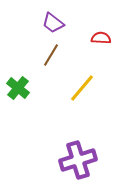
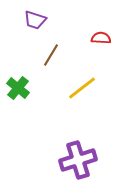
purple trapezoid: moved 18 px left, 3 px up; rotated 20 degrees counterclockwise
yellow line: rotated 12 degrees clockwise
